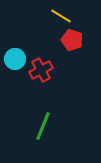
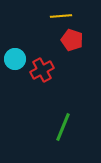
yellow line: rotated 35 degrees counterclockwise
red cross: moved 1 px right
green line: moved 20 px right, 1 px down
